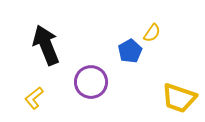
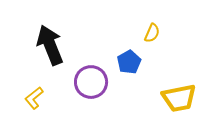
yellow semicircle: rotated 12 degrees counterclockwise
black arrow: moved 4 px right
blue pentagon: moved 1 px left, 11 px down
yellow trapezoid: rotated 30 degrees counterclockwise
